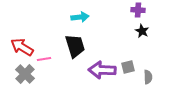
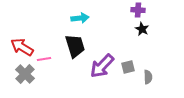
cyan arrow: moved 1 px down
black star: moved 2 px up
purple arrow: moved 4 px up; rotated 48 degrees counterclockwise
